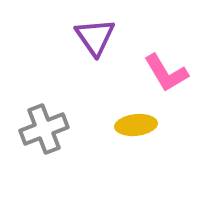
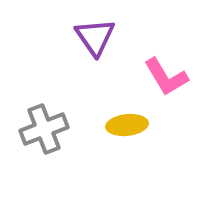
pink L-shape: moved 4 px down
yellow ellipse: moved 9 px left
